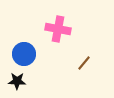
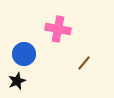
black star: rotated 24 degrees counterclockwise
